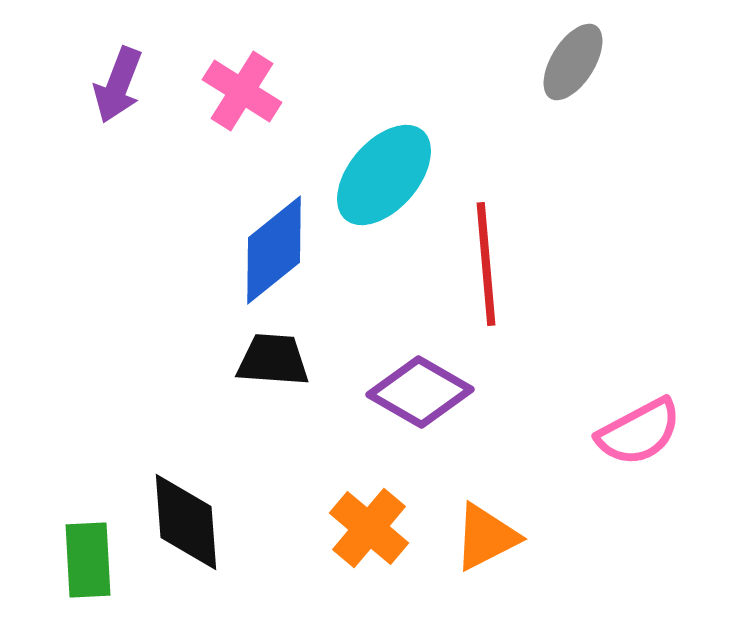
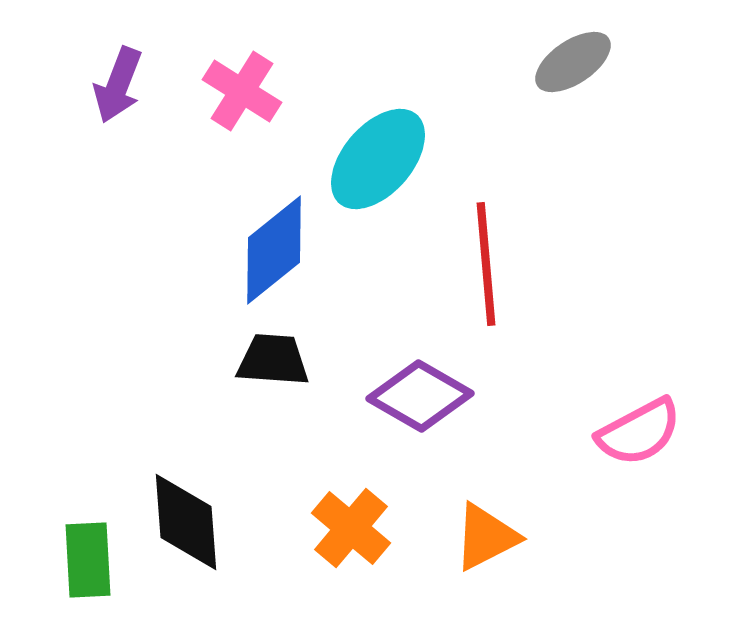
gray ellipse: rotated 24 degrees clockwise
cyan ellipse: moved 6 px left, 16 px up
purple diamond: moved 4 px down
orange cross: moved 18 px left
